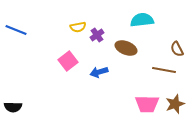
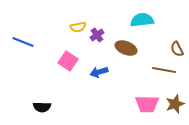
blue line: moved 7 px right, 12 px down
pink square: rotated 18 degrees counterclockwise
black semicircle: moved 29 px right
